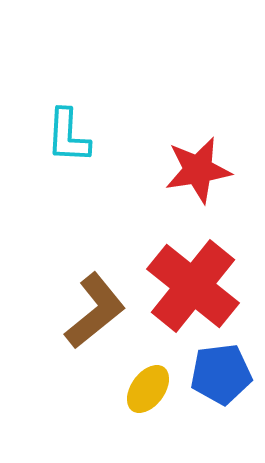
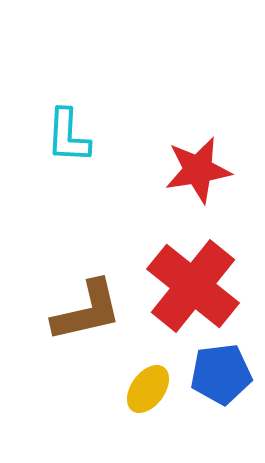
brown L-shape: moved 8 px left; rotated 26 degrees clockwise
